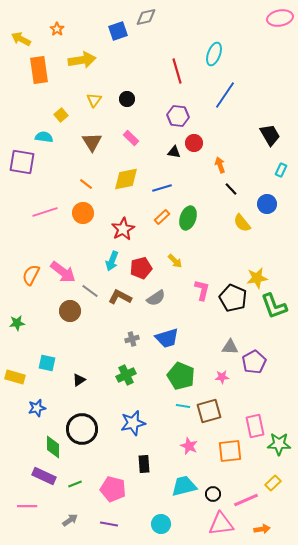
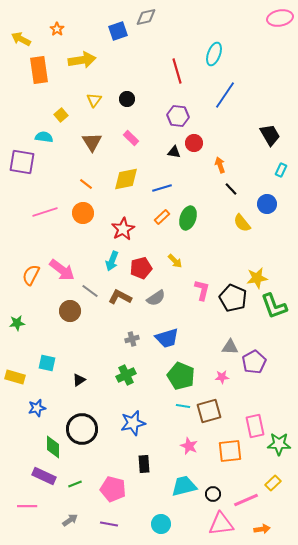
pink arrow at (63, 272): moved 1 px left, 2 px up
